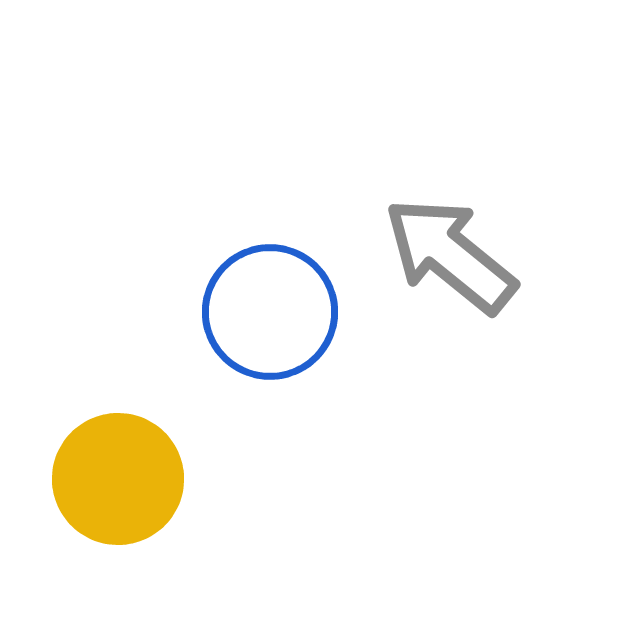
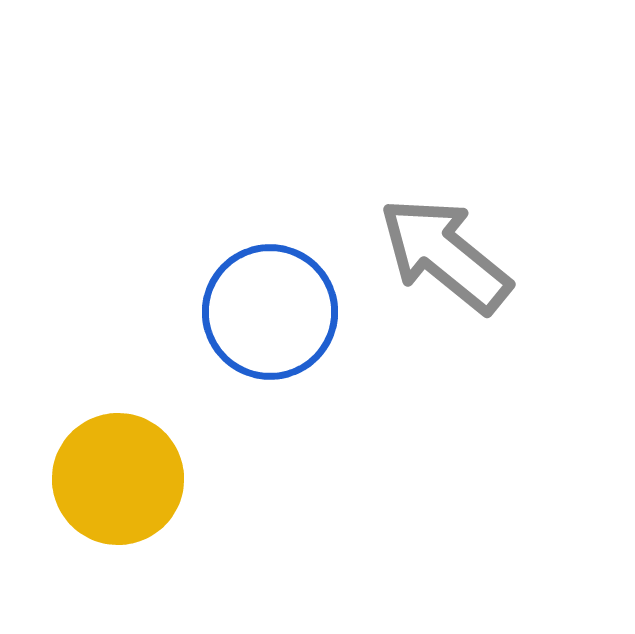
gray arrow: moved 5 px left
